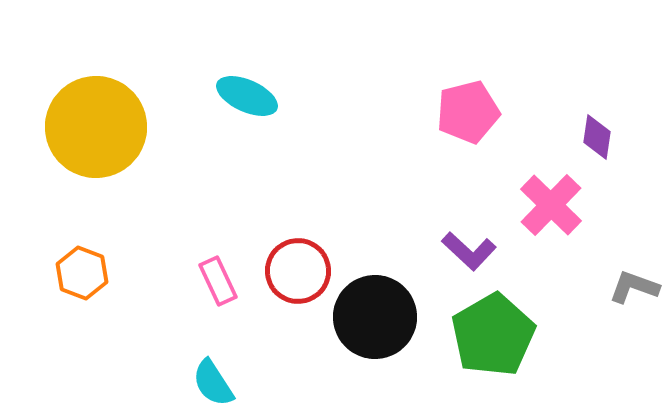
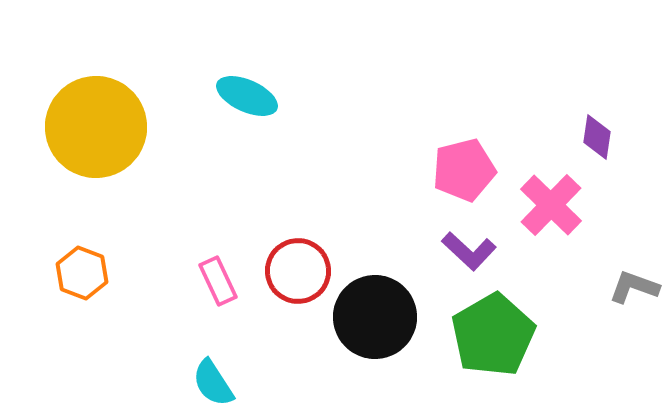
pink pentagon: moved 4 px left, 58 px down
